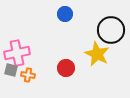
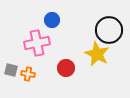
blue circle: moved 13 px left, 6 px down
black circle: moved 2 px left
pink cross: moved 20 px right, 10 px up
orange cross: moved 1 px up
